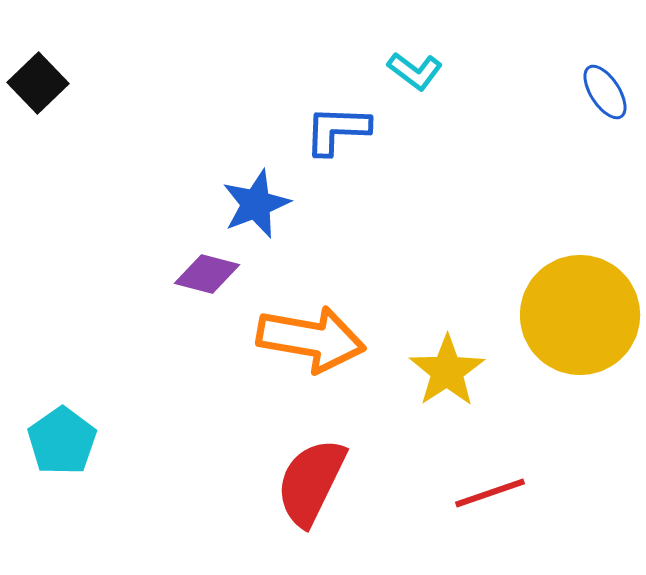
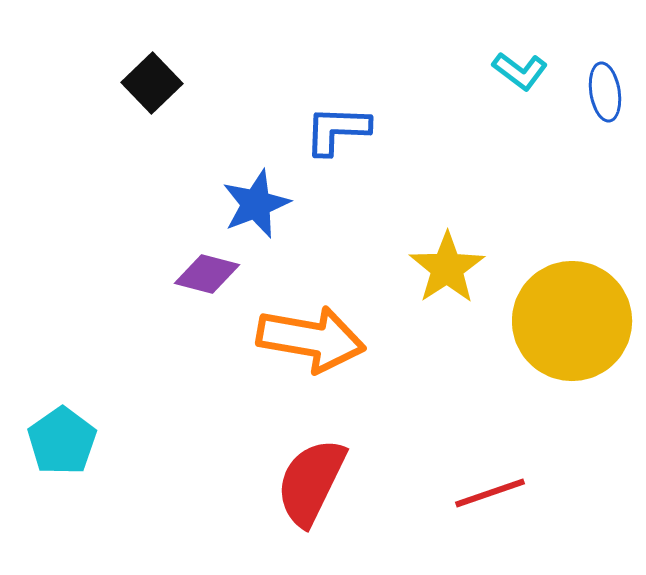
cyan L-shape: moved 105 px right
black square: moved 114 px right
blue ellipse: rotated 24 degrees clockwise
yellow circle: moved 8 px left, 6 px down
yellow star: moved 103 px up
